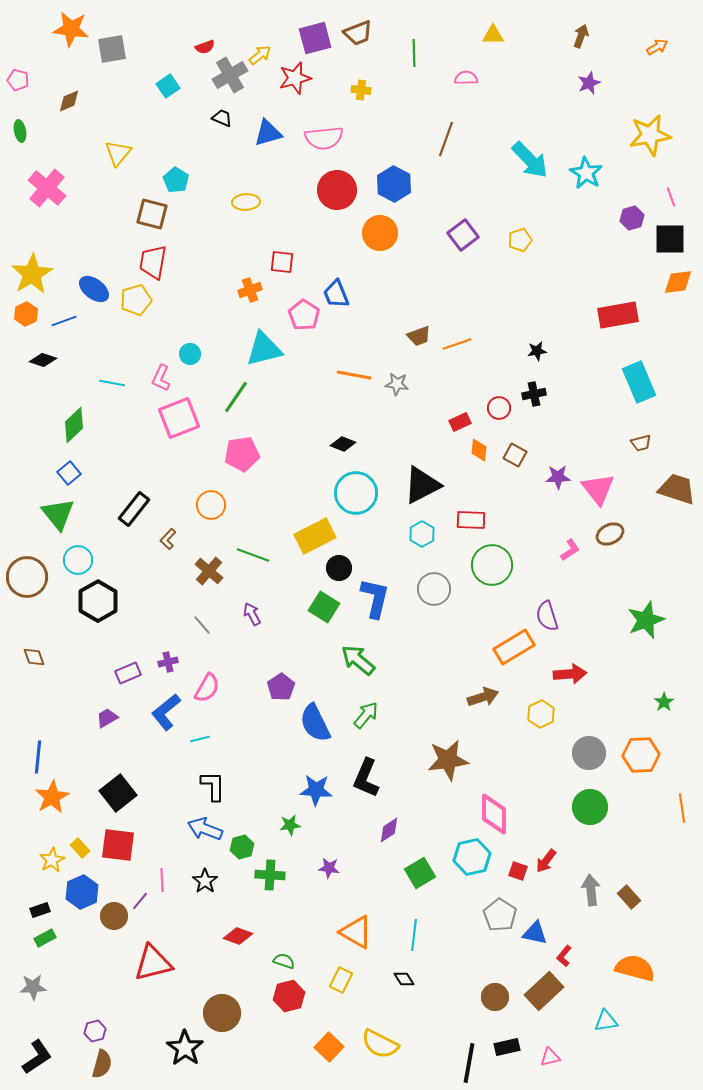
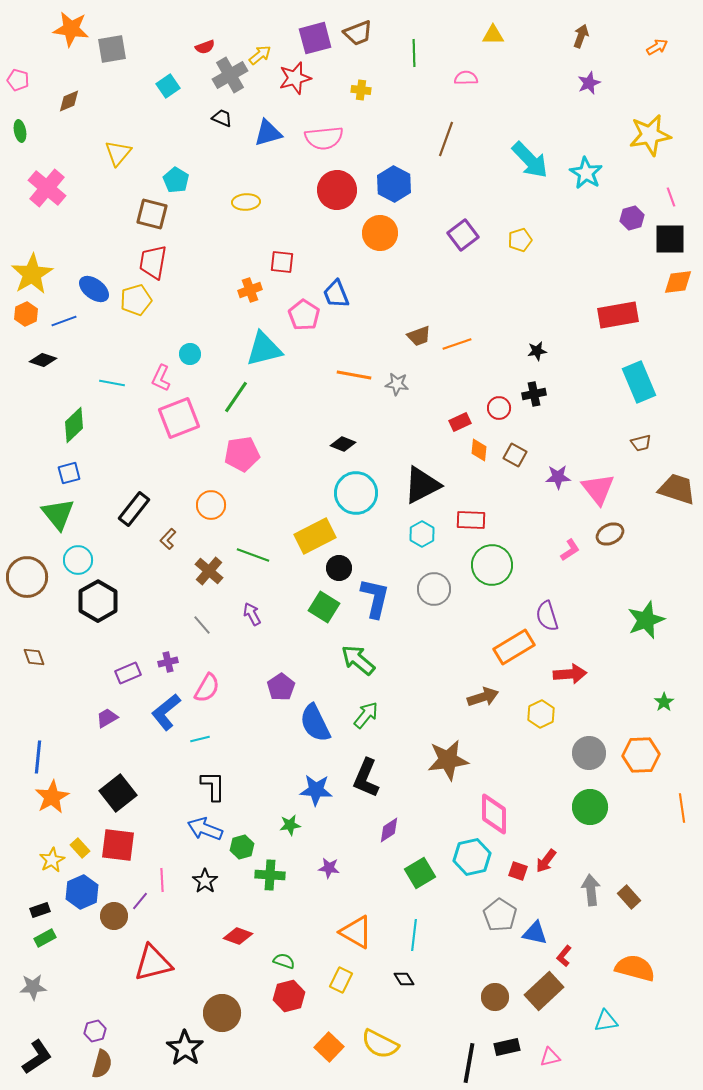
blue square at (69, 473): rotated 25 degrees clockwise
